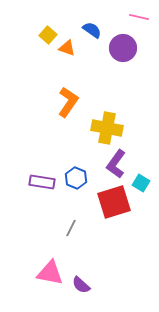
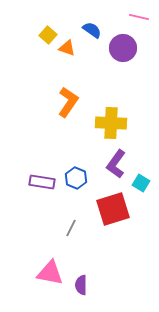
yellow cross: moved 4 px right, 5 px up; rotated 8 degrees counterclockwise
red square: moved 1 px left, 7 px down
purple semicircle: rotated 48 degrees clockwise
